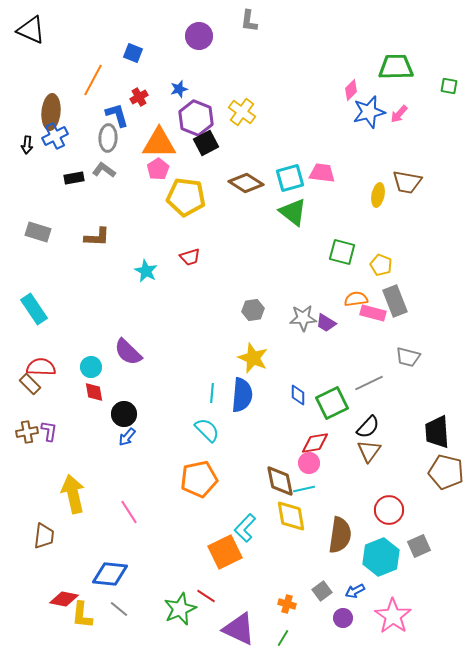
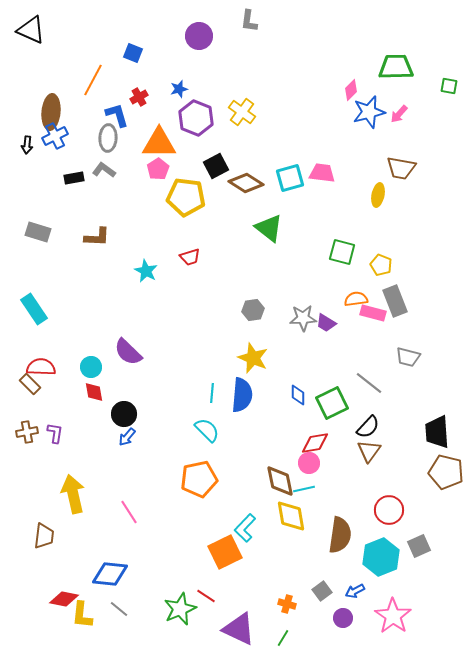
black square at (206, 143): moved 10 px right, 23 px down
brown trapezoid at (407, 182): moved 6 px left, 14 px up
green triangle at (293, 212): moved 24 px left, 16 px down
gray line at (369, 383): rotated 64 degrees clockwise
purple L-shape at (49, 431): moved 6 px right, 2 px down
